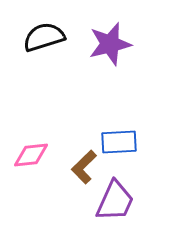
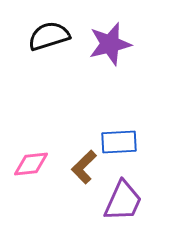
black semicircle: moved 5 px right, 1 px up
pink diamond: moved 9 px down
purple trapezoid: moved 8 px right
